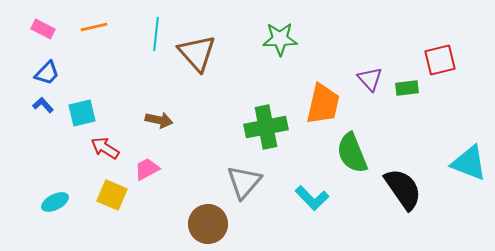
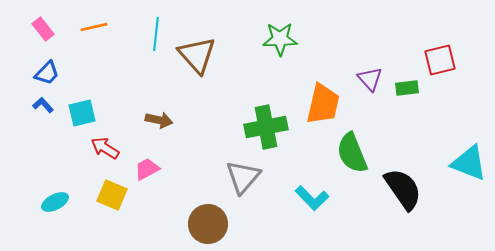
pink rectangle: rotated 25 degrees clockwise
brown triangle: moved 2 px down
gray triangle: moved 1 px left, 5 px up
